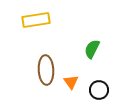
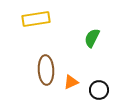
yellow rectangle: moved 1 px up
green semicircle: moved 11 px up
orange triangle: rotated 42 degrees clockwise
